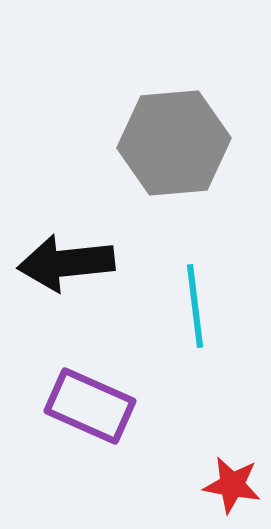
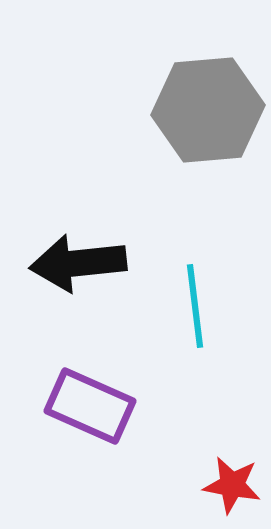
gray hexagon: moved 34 px right, 33 px up
black arrow: moved 12 px right
